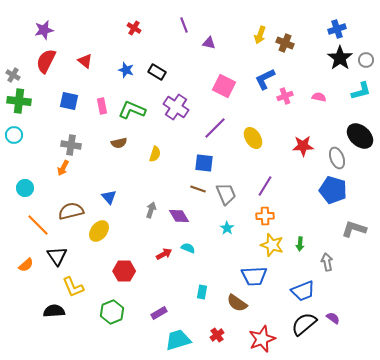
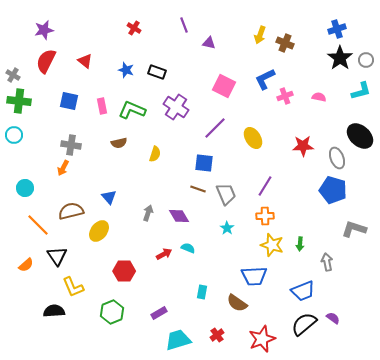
black rectangle at (157, 72): rotated 12 degrees counterclockwise
gray arrow at (151, 210): moved 3 px left, 3 px down
